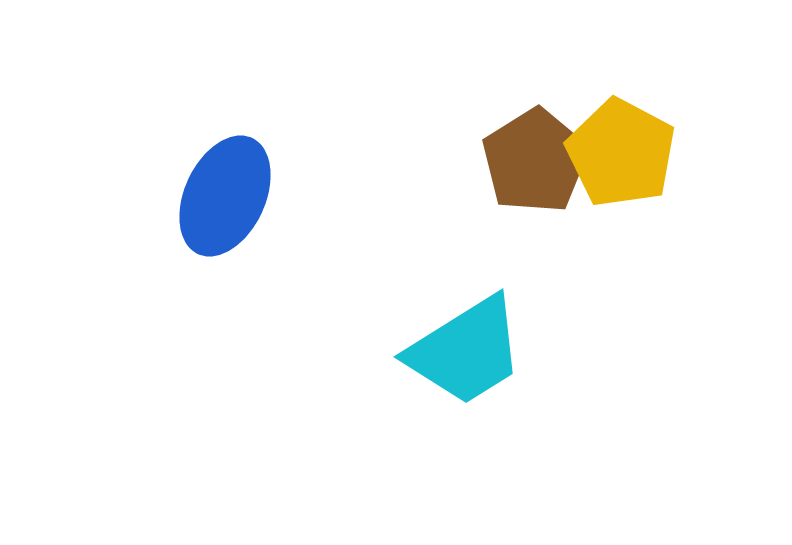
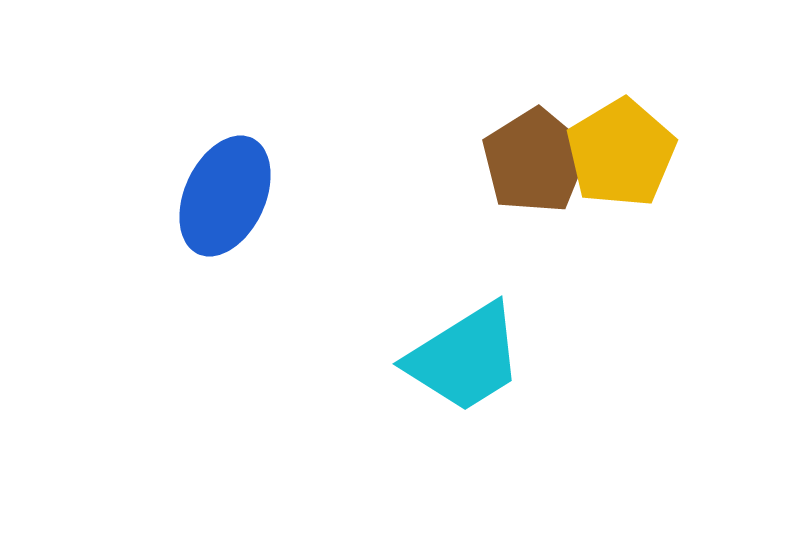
yellow pentagon: rotated 13 degrees clockwise
cyan trapezoid: moved 1 px left, 7 px down
